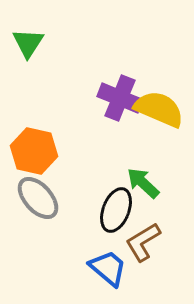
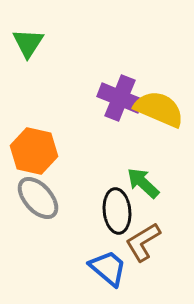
black ellipse: moved 1 px right, 1 px down; rotated 27 degrees counterclockwise
